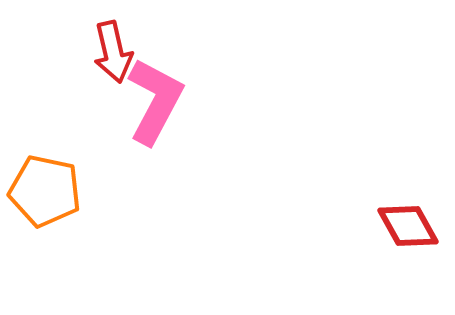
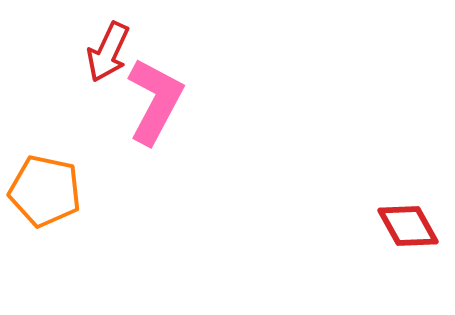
red arrow: moved 5 px left; rotated 38 degrees clockwise
